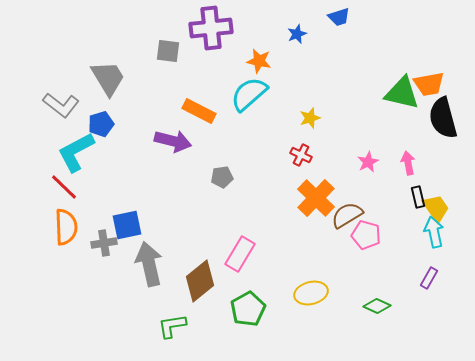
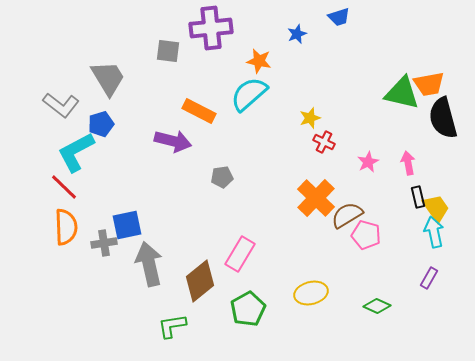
red cross: moved 23 px right, 13 px up
